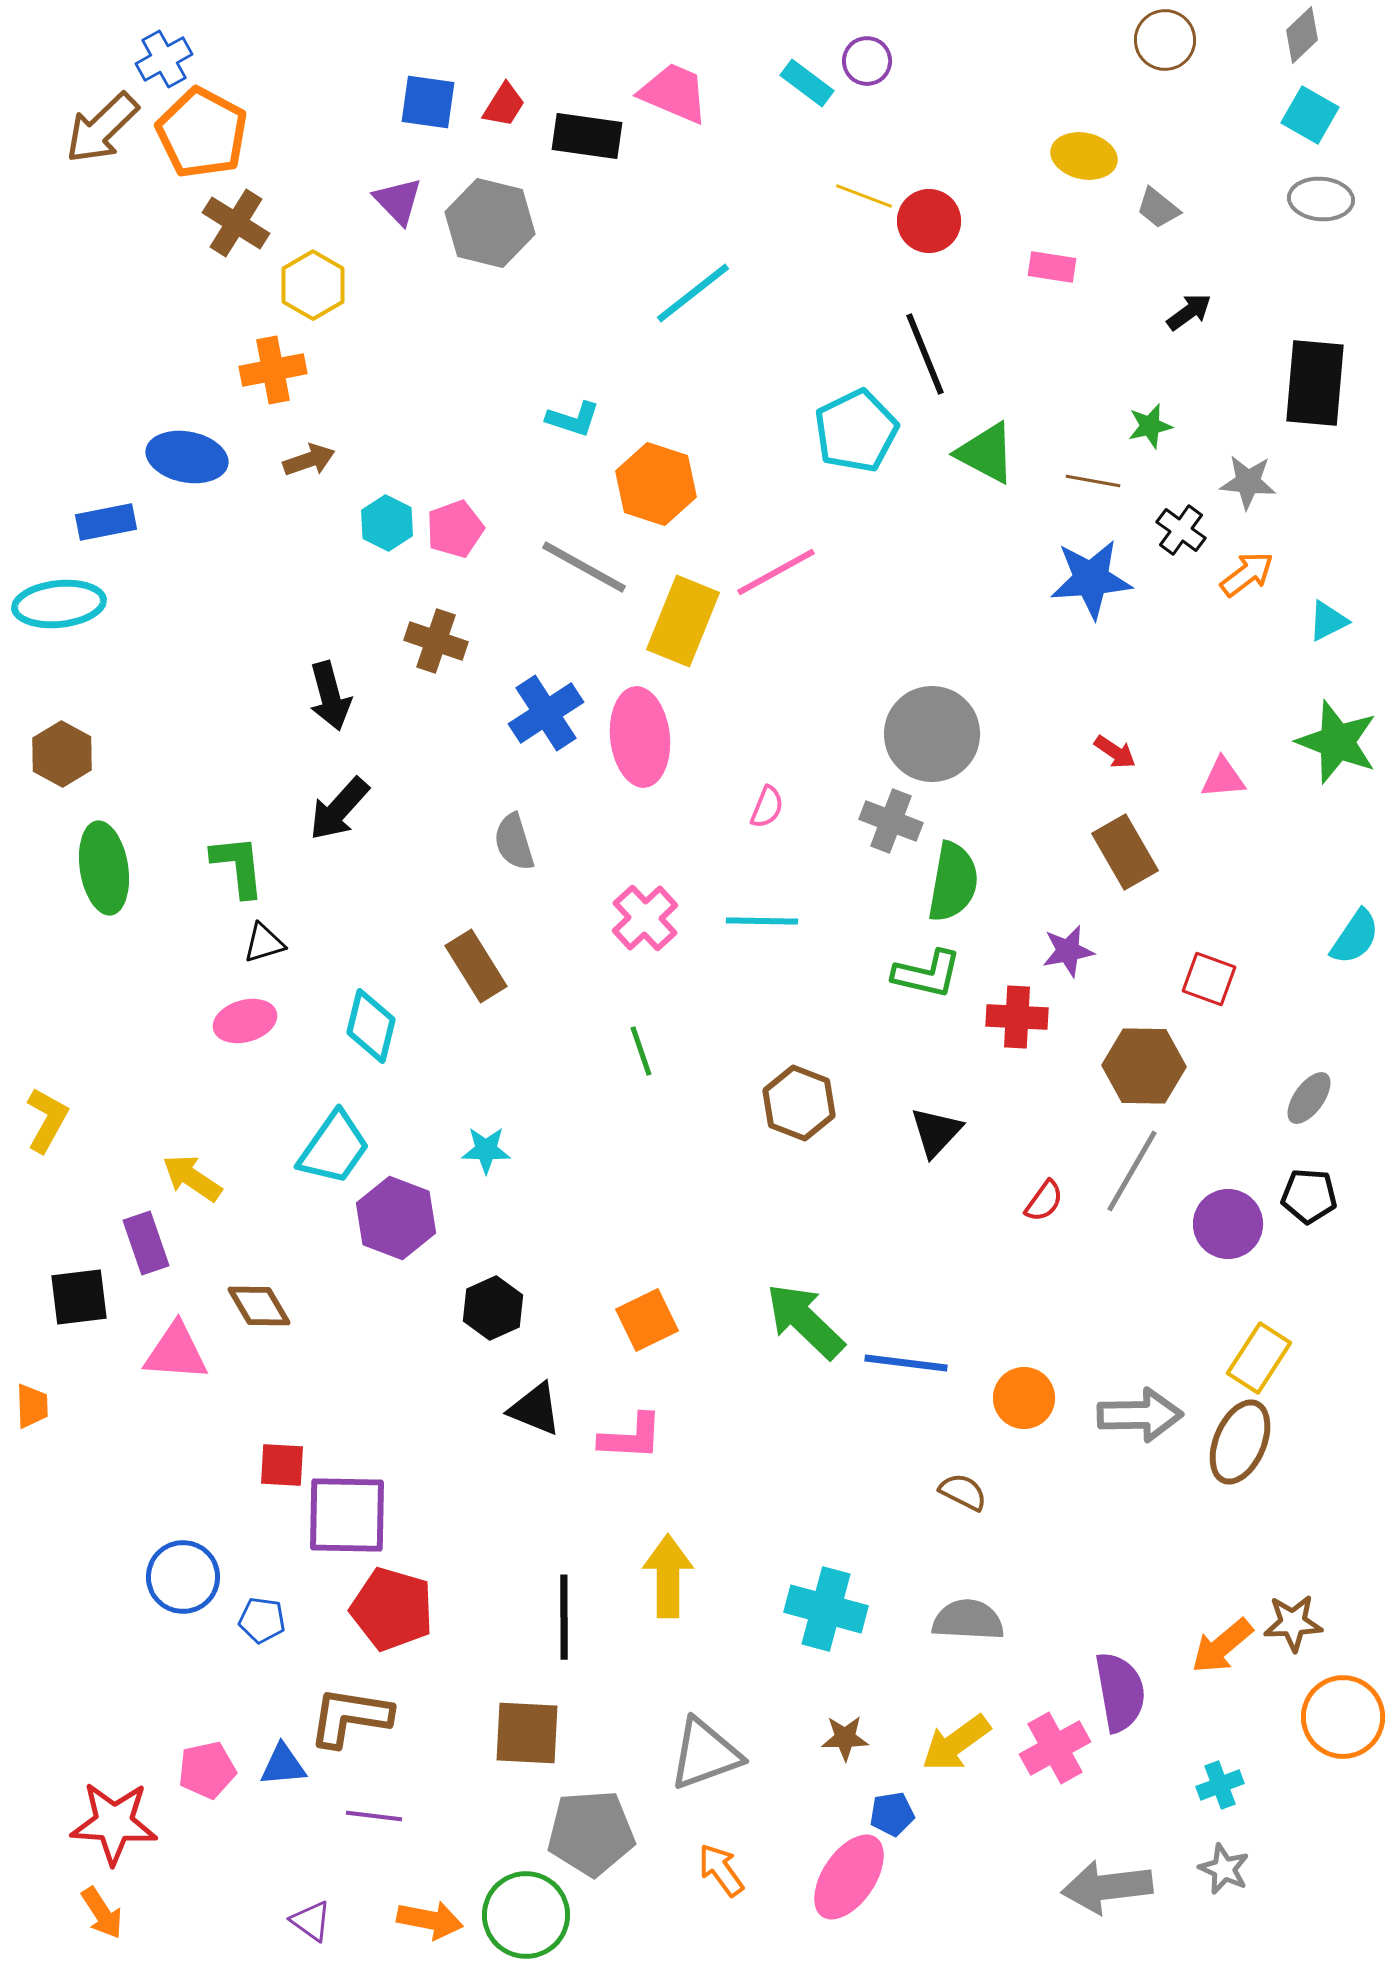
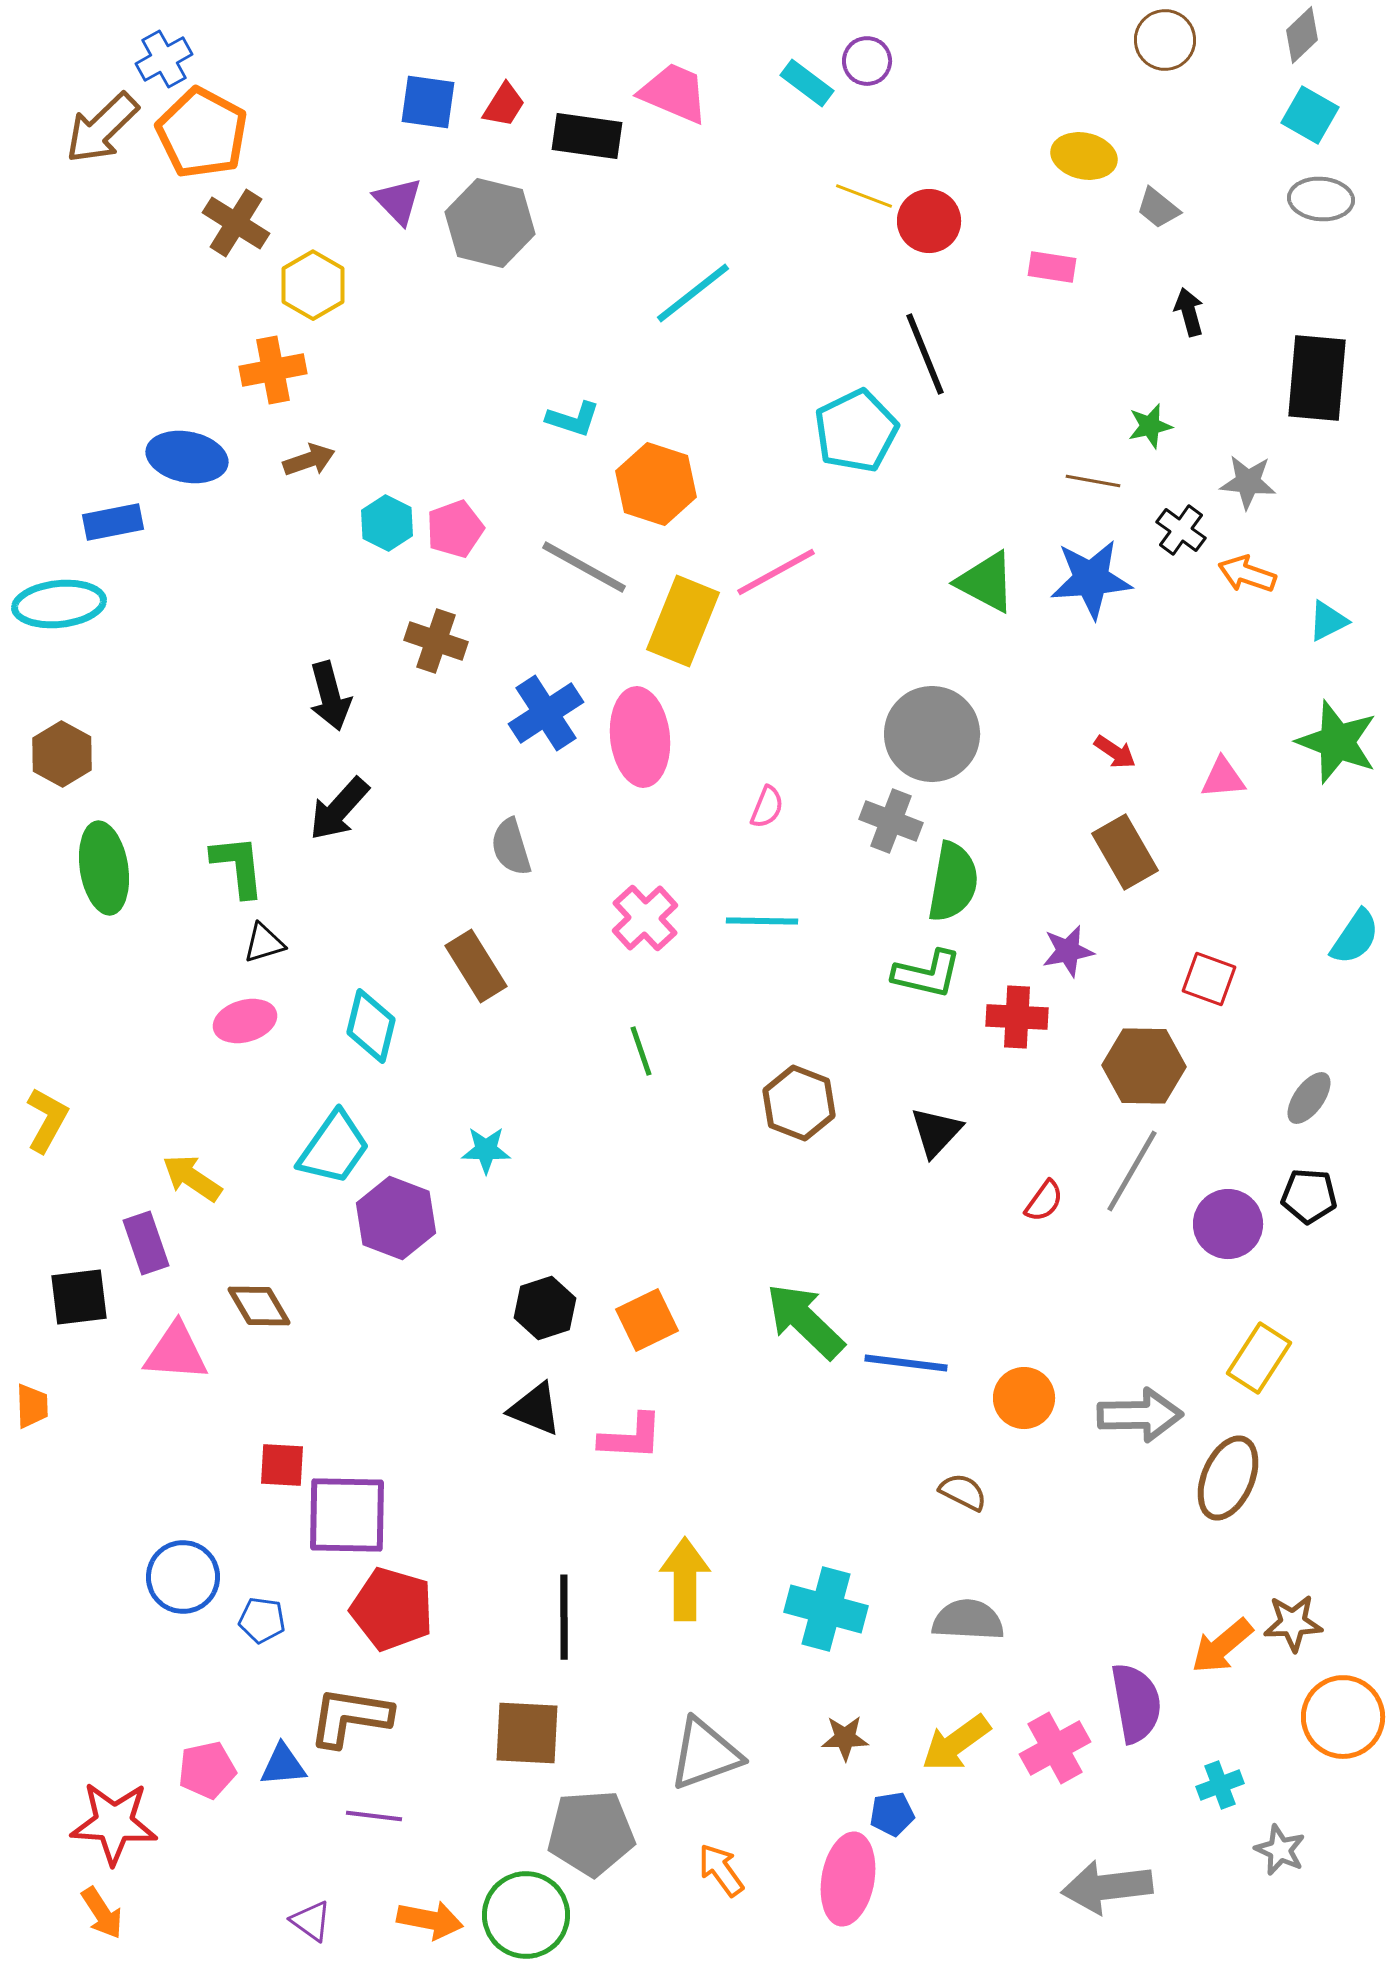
black arrow at (1189, 312): rotated 69 degrees counterclockwise
black rectangle at (1315, 383): moved 2 px right, 5 px up
green triangle at (986, 453): moved 129 px down
blue rectangle at (106, 522): moved 7 px right
orange arrow at (1247, 574): rotated 124 degrees counterclockwise
gray semicircle at (514, 842): moved 3 px left, 5 px down
black hexagon at (493, 1308): moved 52 px right; rotated 6 degrees clockwise
brown ellipse at (1240, 1442): moved 12 px left, 36 px down
yellow arrow at (668, 1576): moved 17 px right, 3 px down
purple semicircle at (1120, 1692): moved 16 px right, 11 px down
gray star at (1224, 1869): moved 56 px right, 19 px up
pink ellipse at (849, 1877): moved 1 px left, 2 px down; rotated 24 degrees counterclockwise
